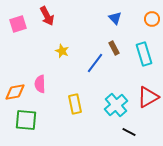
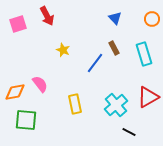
yellow star: moved 1 px right, 1 px up
pink semicircle: rotated 144 degrees clockwise
